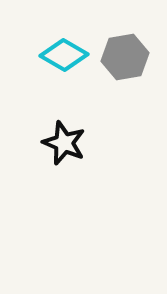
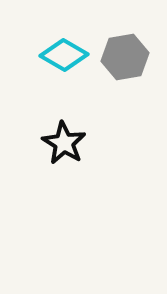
black star: rotated 9 degrees clockwise
